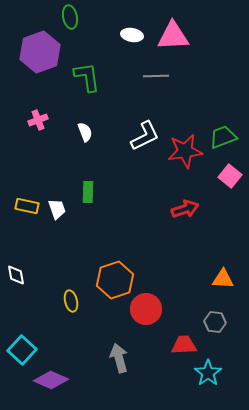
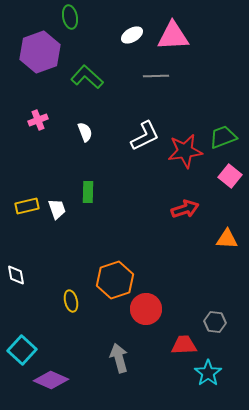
white ellipse: rotated 40 degrees counterclockwise
green L-shape: rotated 40 degrees counterclockwise
yellow rectangle: rotated 25 degrees counterclockwise
orange triangle: moved 4 px right, 40 px up
